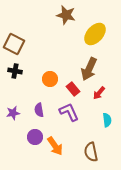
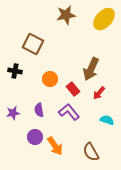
brown star: rotated 24 degrees counterclockwise
yellow ellipse: moved 9 px right, 15 px up
brown square: moved 19 px right
brown arrow: moved 2 px right
purple L-shape: rotated 15 degrees counterclockwise
cyan semicircle: rotated 64 degrees counterclockwise
brown semicircle: rotated 18 degrees counterclockwise
